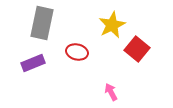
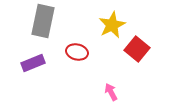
gray rectangle: moved 1 px right, 2 px up
